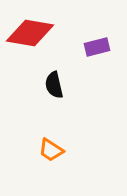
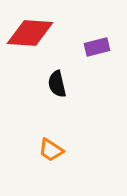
red diamond: rotated 6 degrees counterclockwise
black semicircle: moved 3 px right, 1 px up
